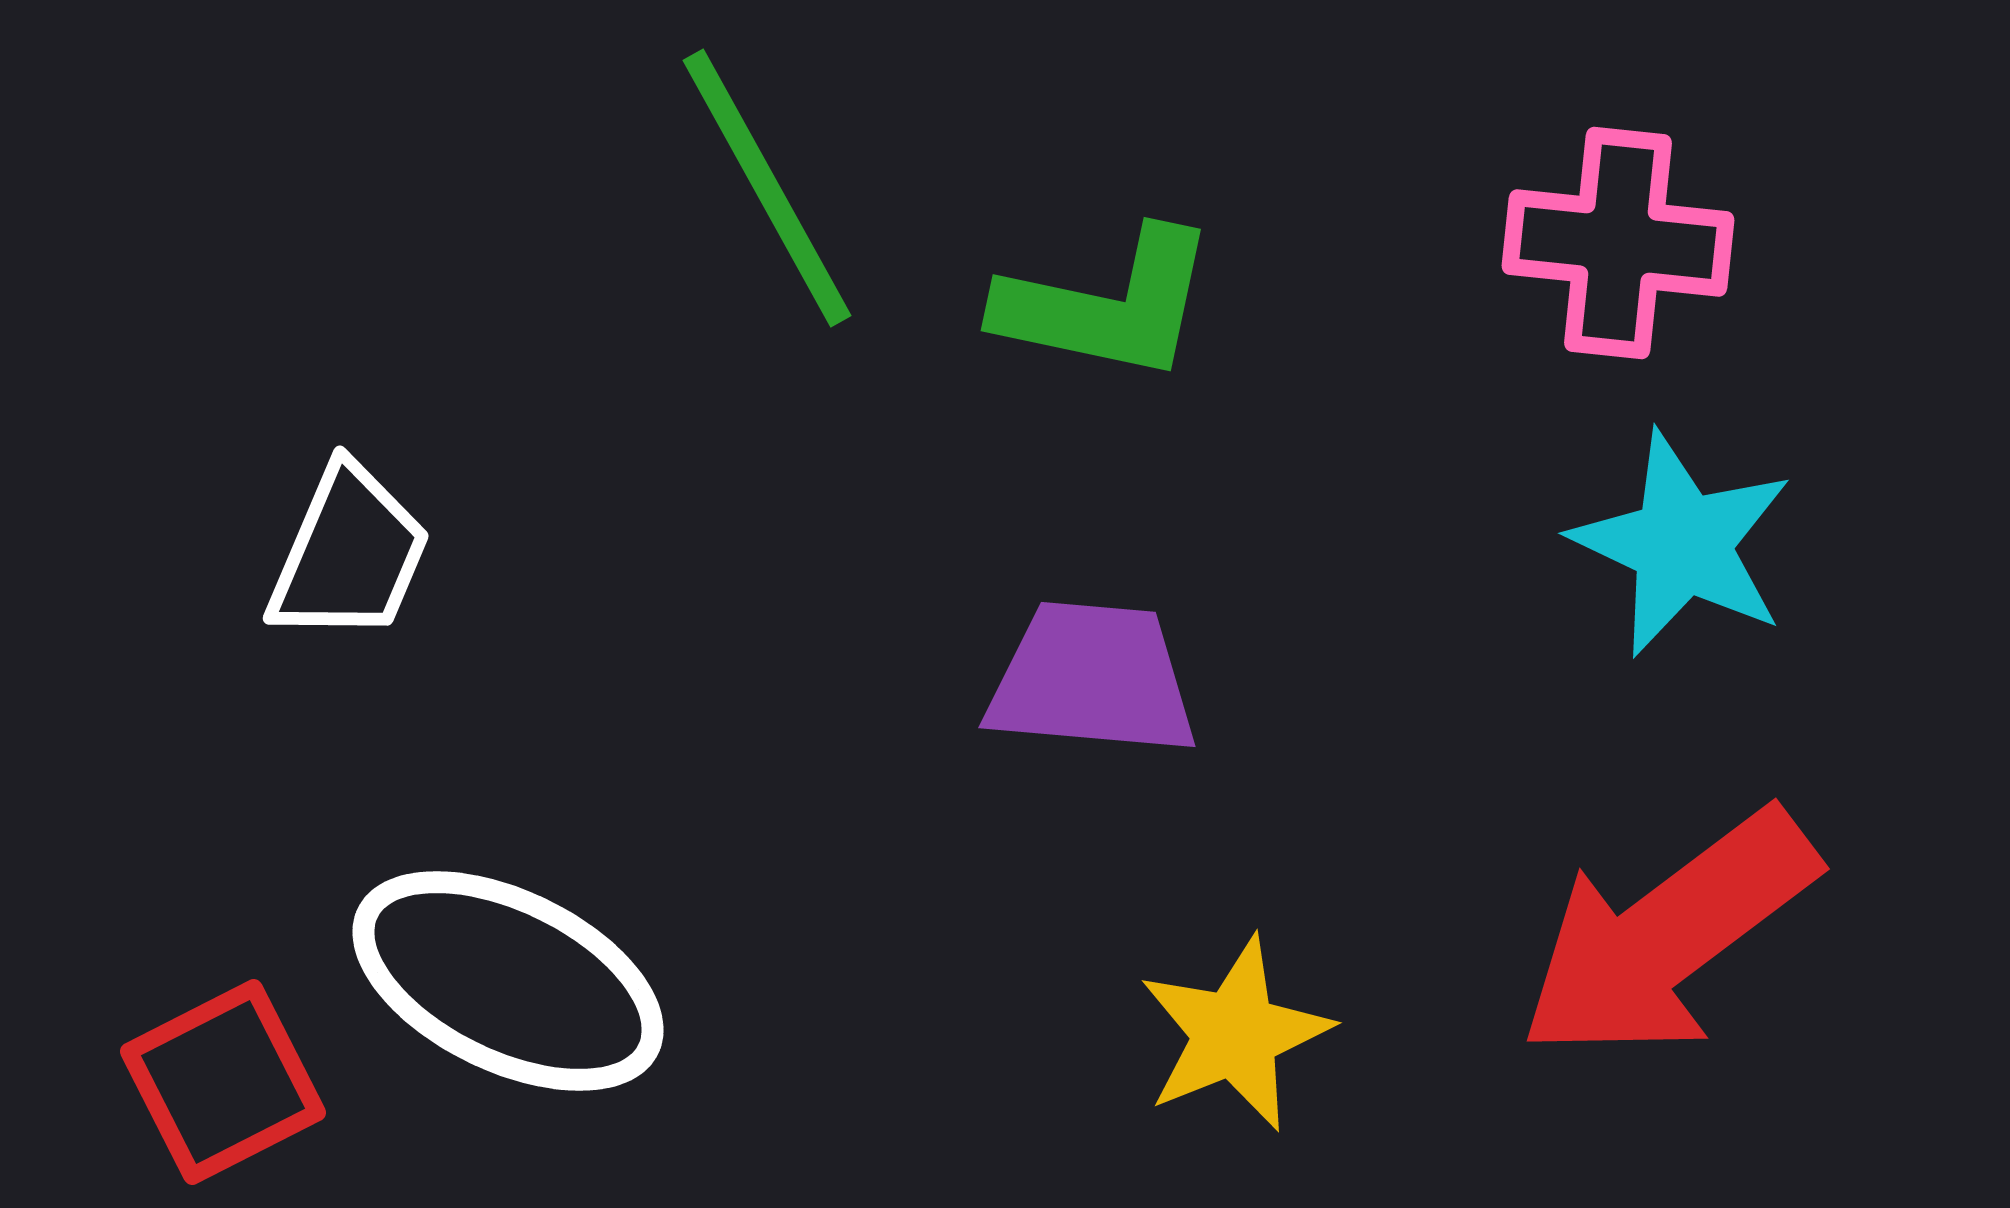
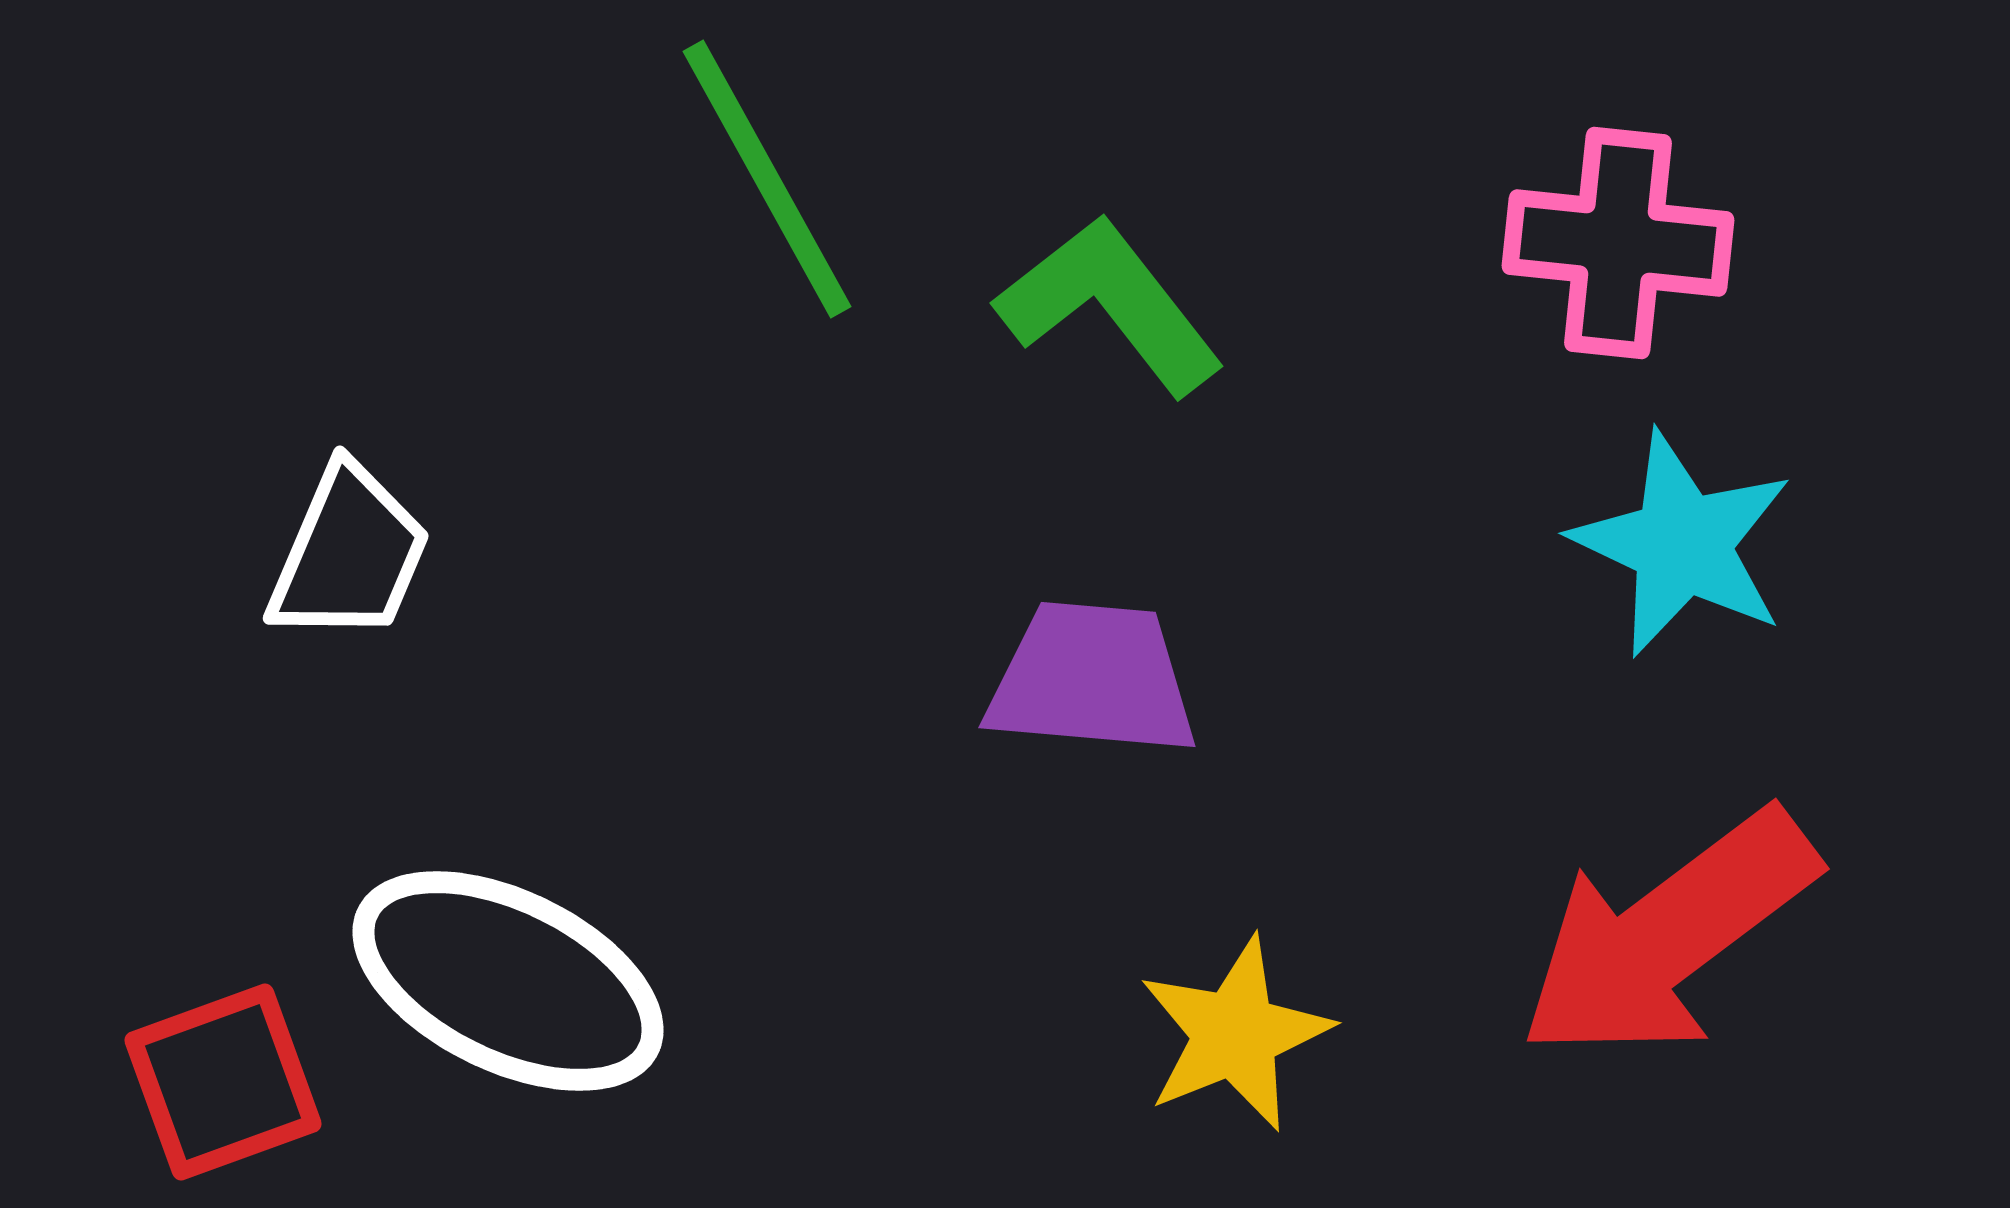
green line: moved 9 px up
green L-shape: moved 3 px right; rotated 140 degrees counterclockwise
red square: rotated 7 degrees clockwise
